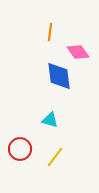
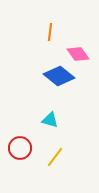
pink diamond: moved 2 px down
blue diamond: rotated 44 degrees counterclockwise
red circle: moved 1 px up
